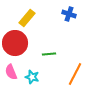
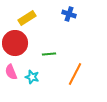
yellow rectangle: rotated 18 degrees clockwise
